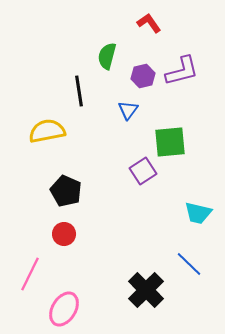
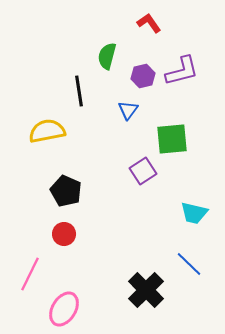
green square: moved 2 px right, 3 px up
cyan trapezoid: moved 4 px left
